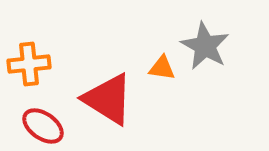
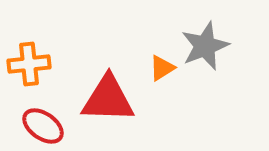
gray star: rotated 21 degrees clockwise
orange triangle: rotated 40 degrees counterclockwise
red triangle: rotated 30 degrees counterclockwise
